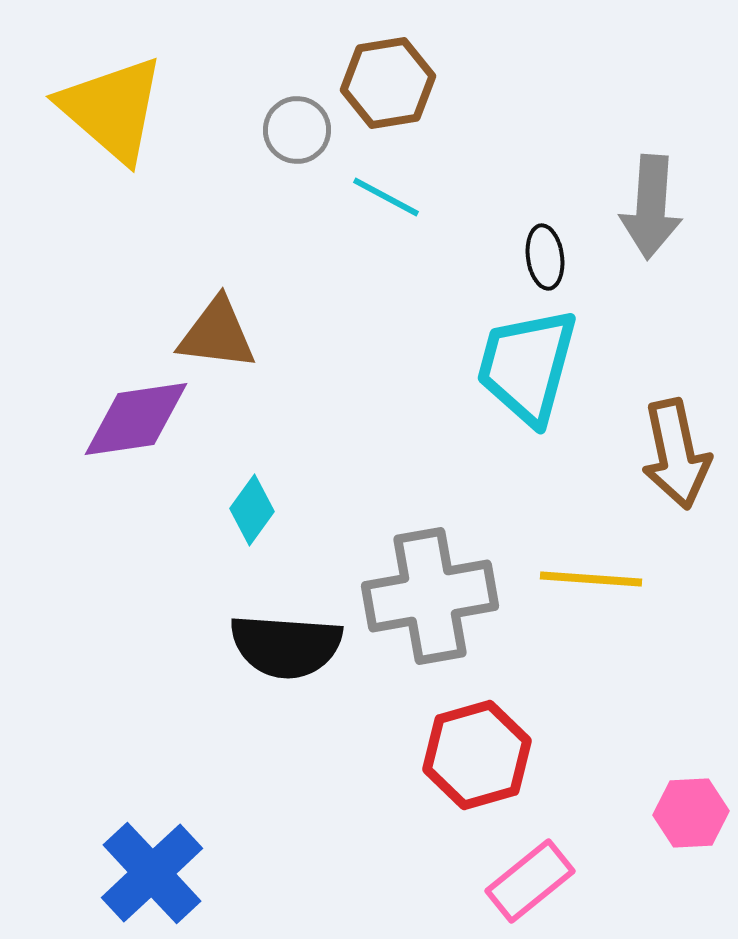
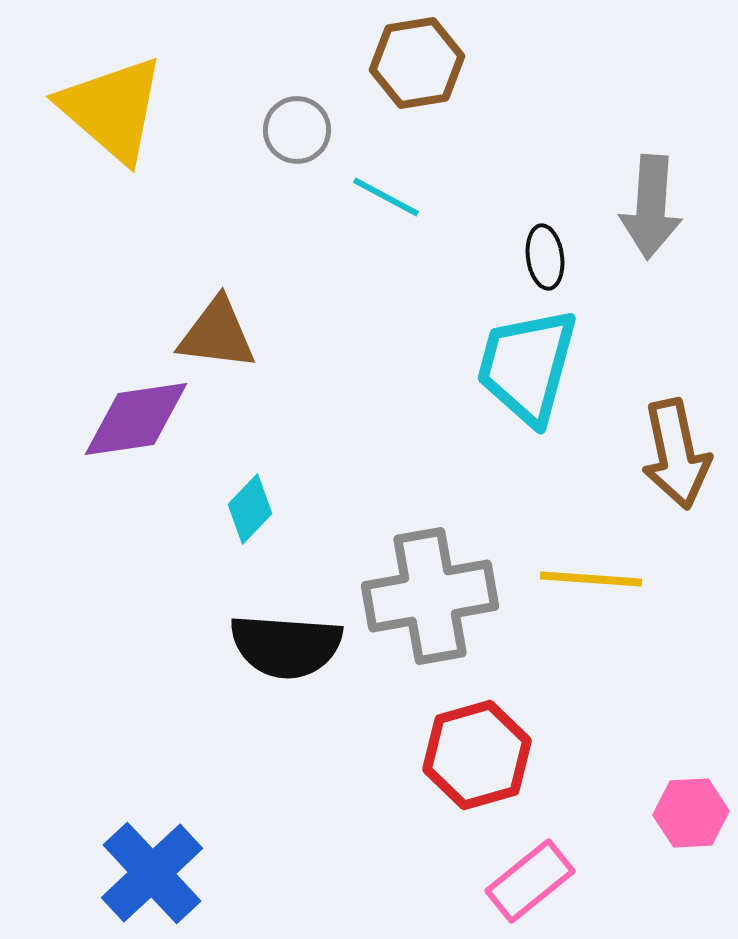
brown hexagon: moved 29 px right, 20 px up
cyan diamond: moved 2 px left, 1 px up; rotated 8 degrees clockwise
